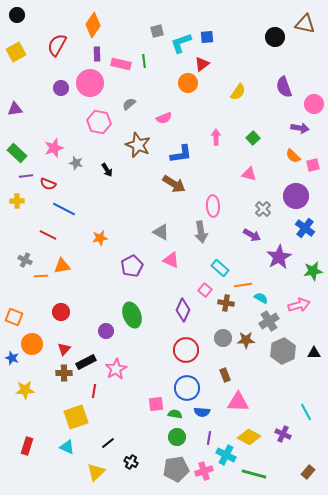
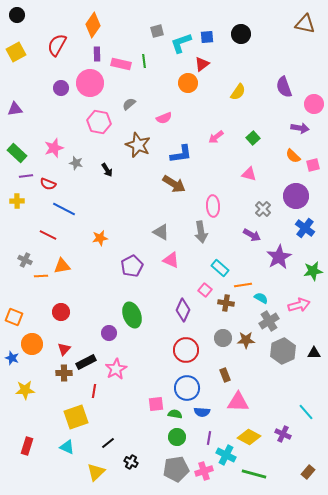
black circle at (275, 37): moved 34 px left, 3 px up
pink arrow at (216, 137): rotated 126 degrees counterclockwise
purple circle at (106, 331): moved 3 px right, 2 px down
cyan line at (306, 412): rotated 12 degrees counterclockwise
